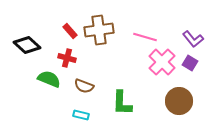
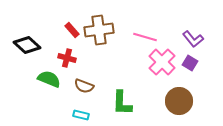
red rectangle: moved 2 px right, 1 px up
